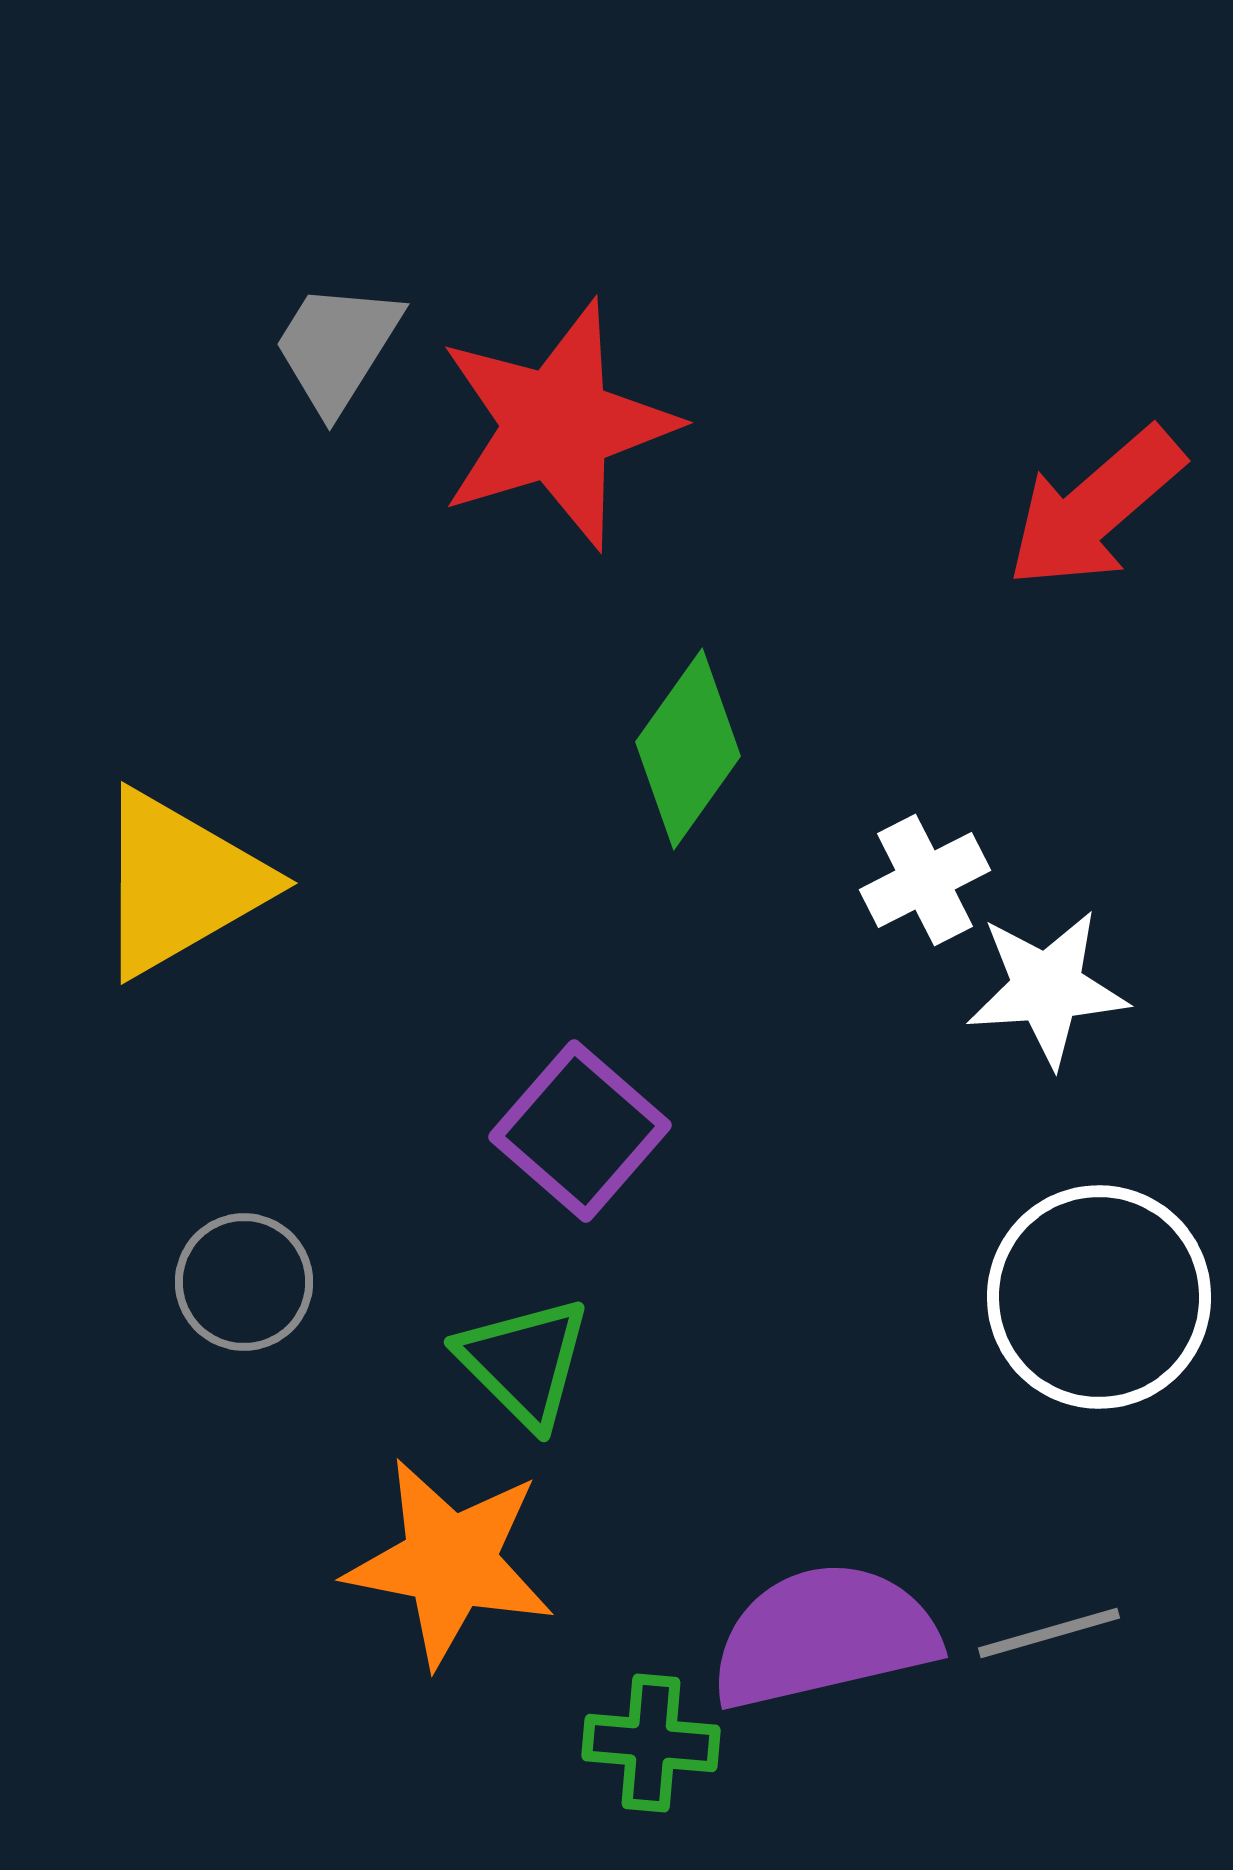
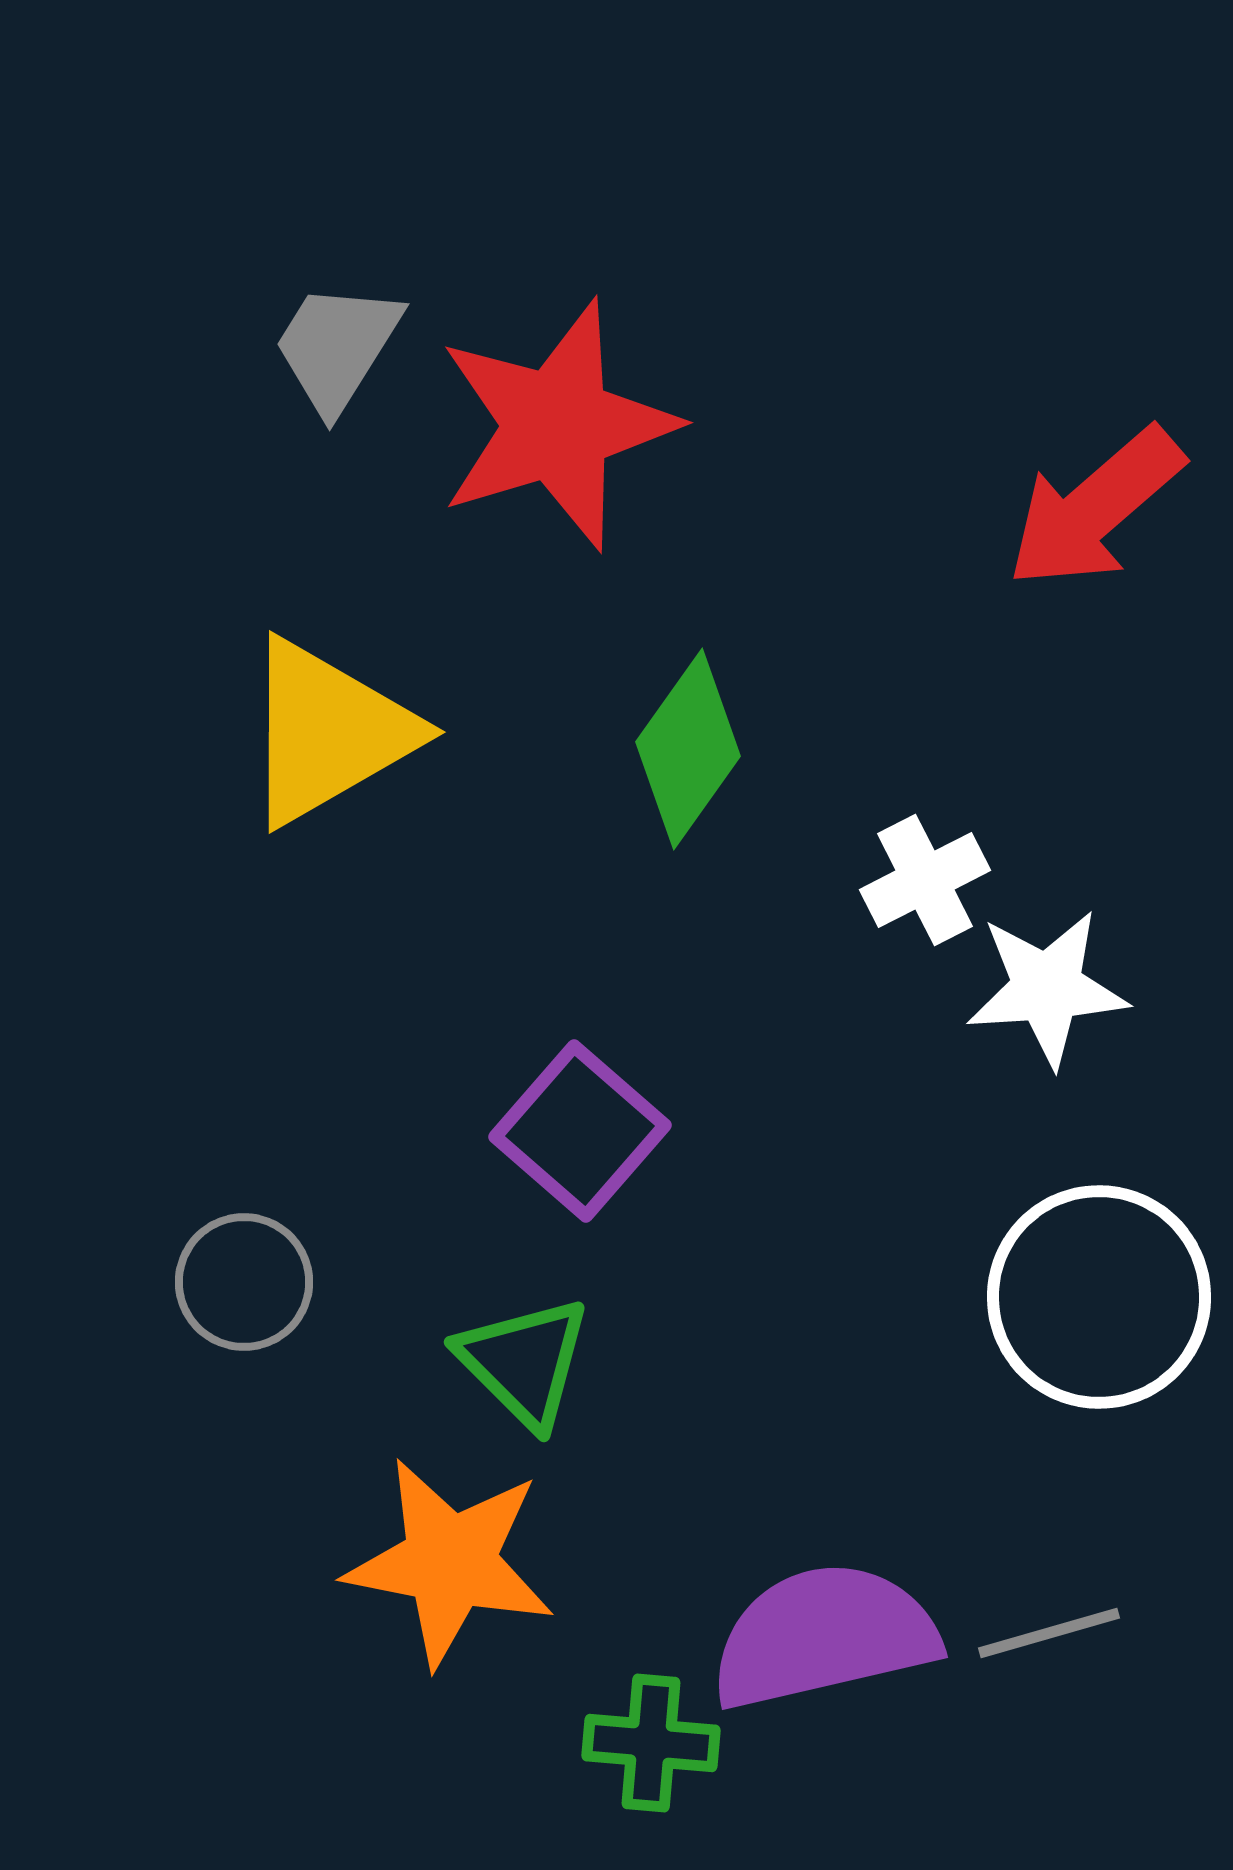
yellow triangle: moved 148 px right, 151 px up
